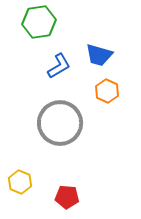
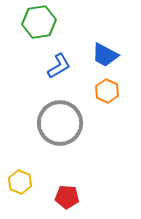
blue trapezoid: moved 6 px right; rotated 12 degrees clockwise
